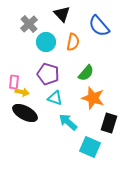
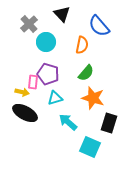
orange semicircle: moved 9 px right, 3 px down
pink rectangle: moved 19 px right
cyan triangle: rotated 35 degrees counterclockwise
